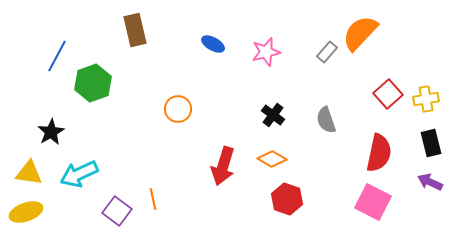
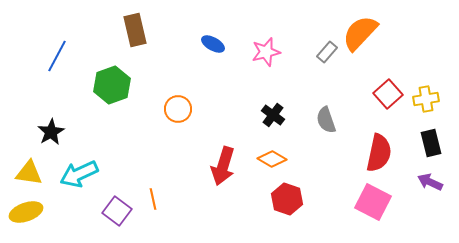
green hexagon: moved 19 px right, 2 px down
